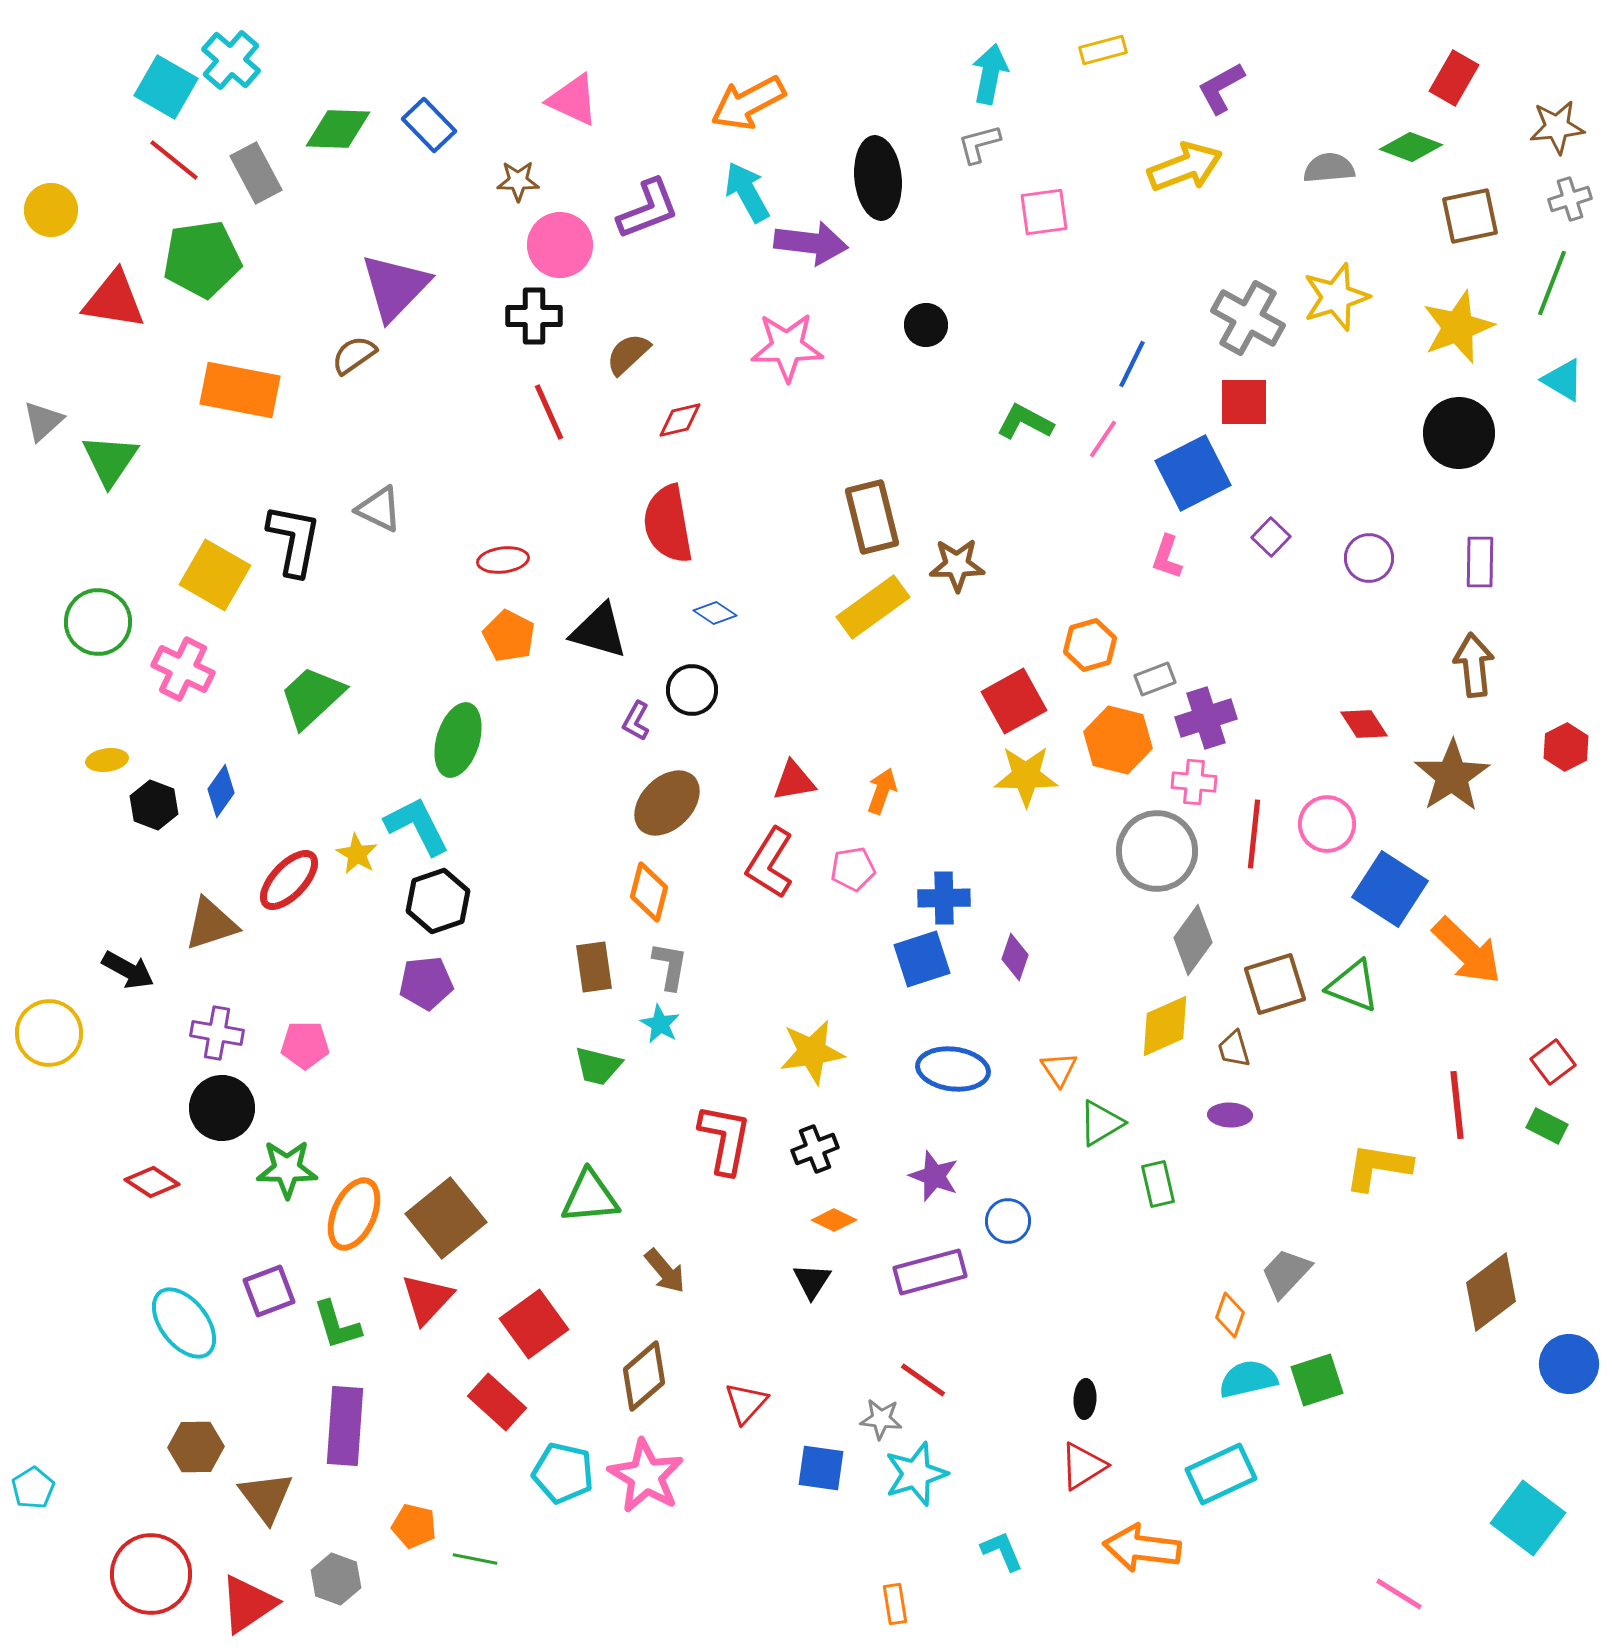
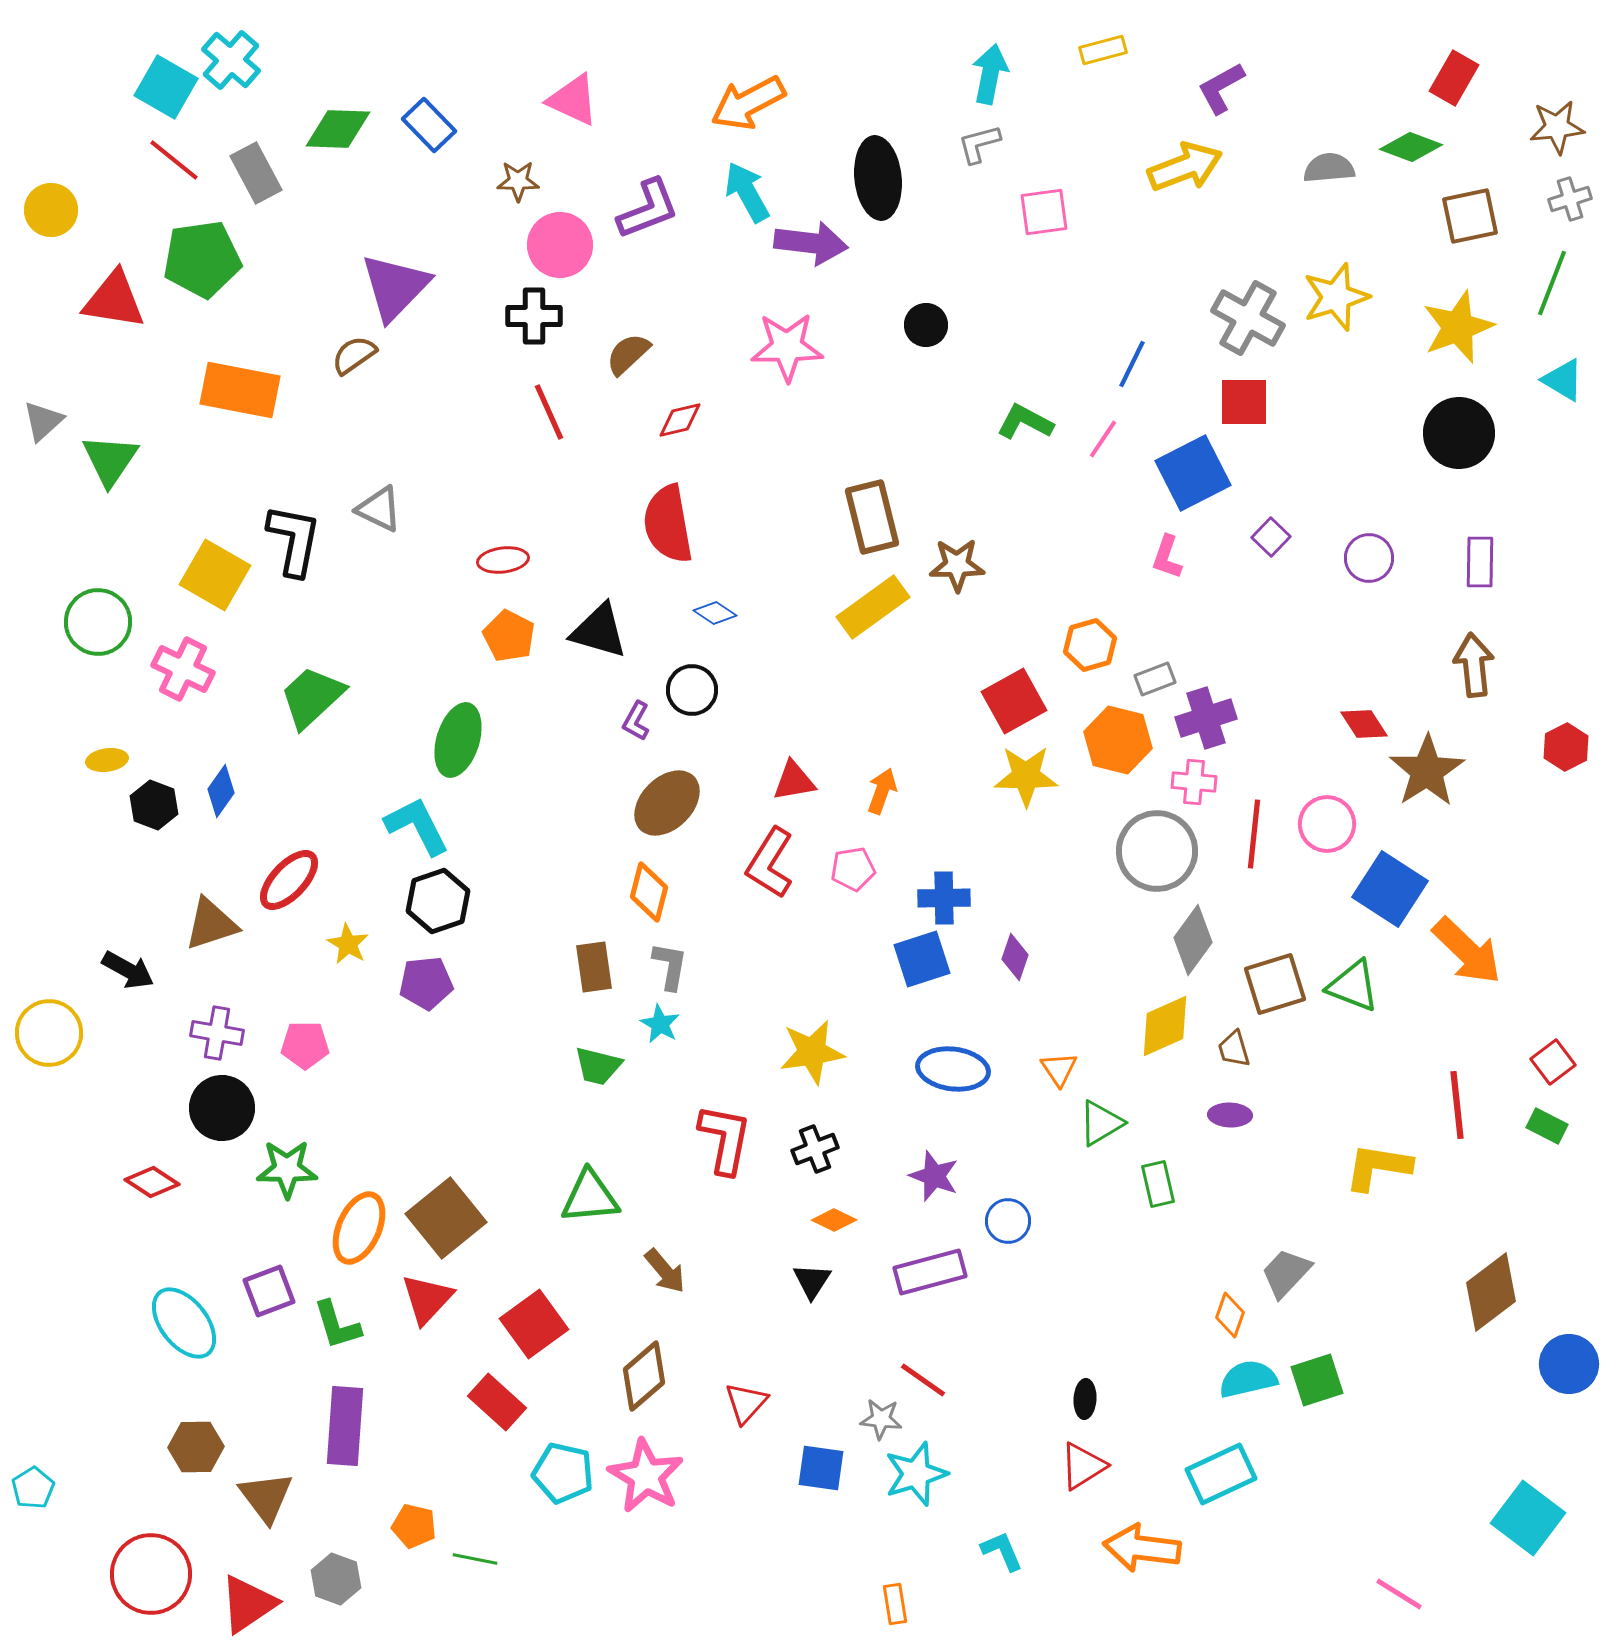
brown star at (1452, 776): moved 25 px left, 5 px up
yellow star at (357, 854): moved 9 px left, 90 px down
orange ellipse at (354, 1214): moved 5 px right, 14 px down
